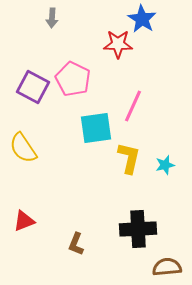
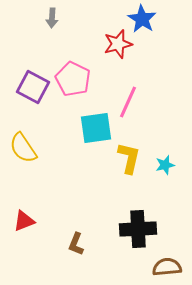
red star: rotated 16 degrees counterclockwise
pink line: moved 5 px left, 4 px up
